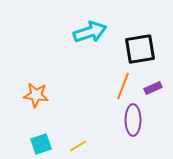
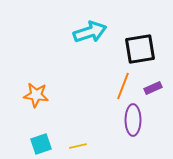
yellow line: rotated 18 degrees clockwise
